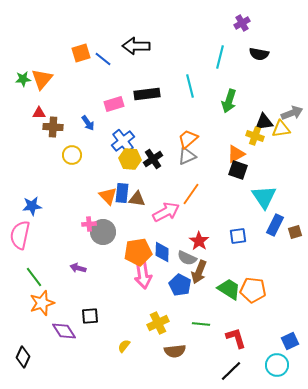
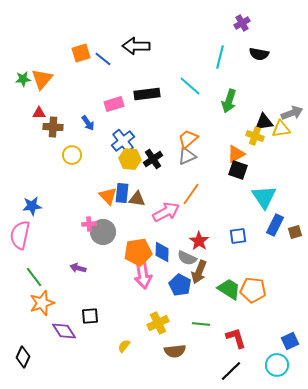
cyan line at (190, 86): rotated 35 degrees counterclockwise
